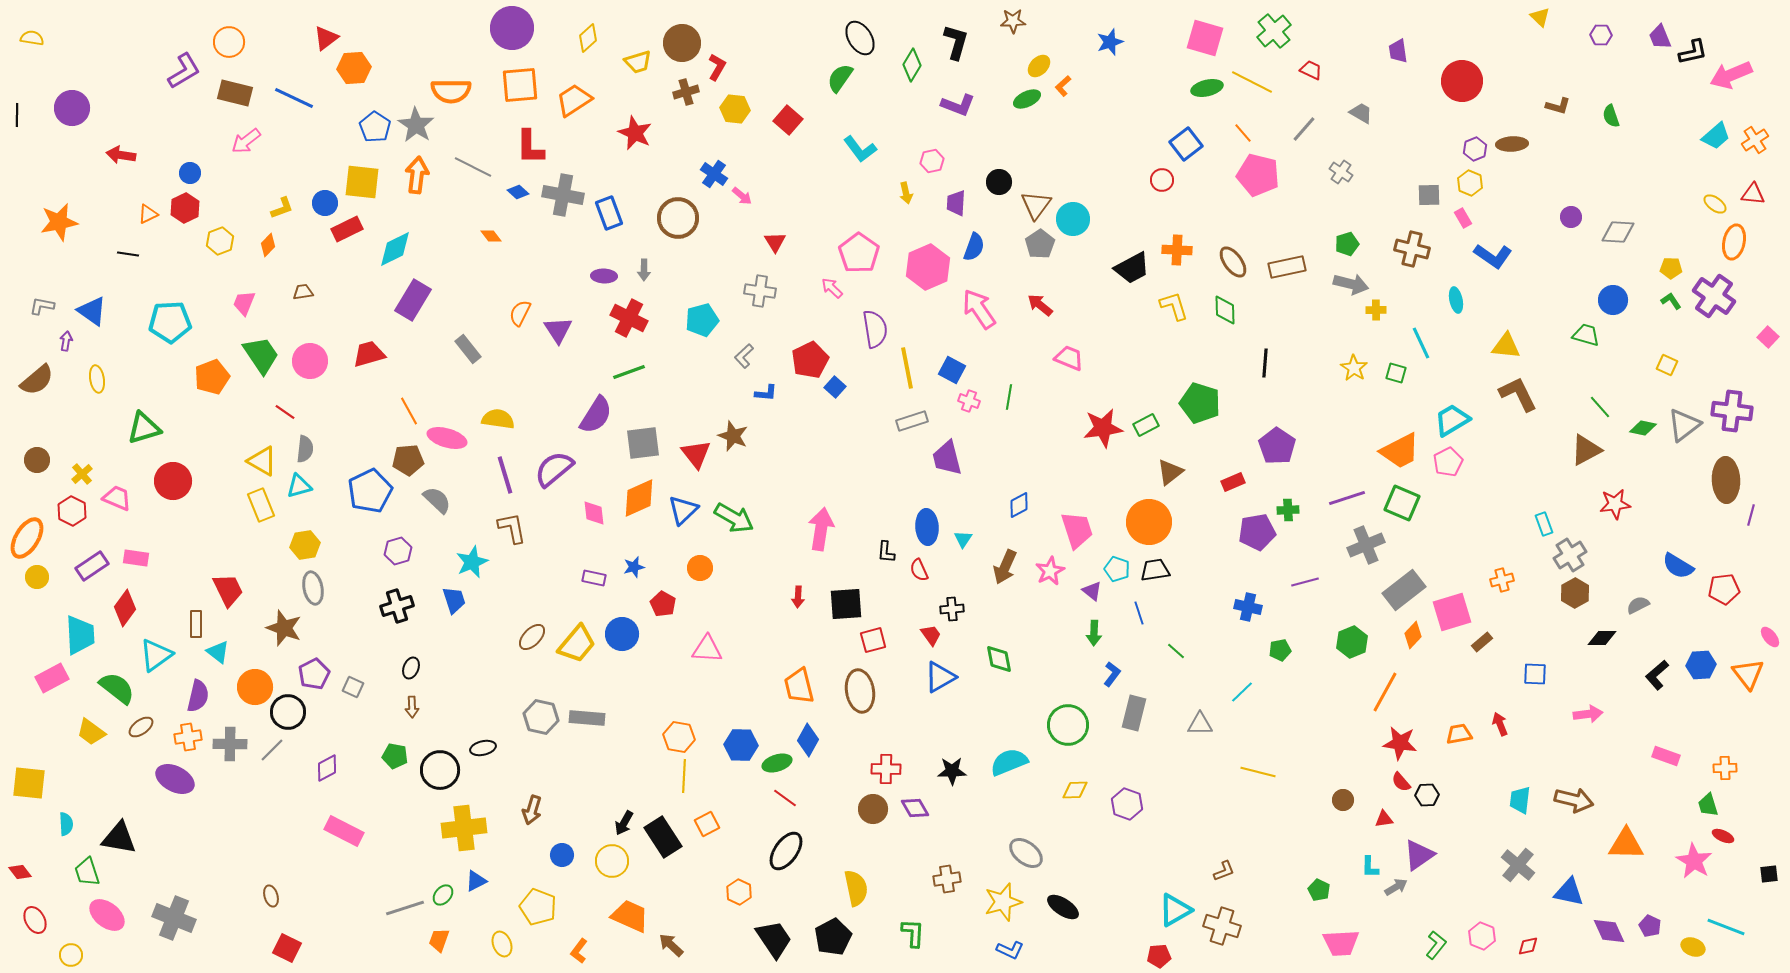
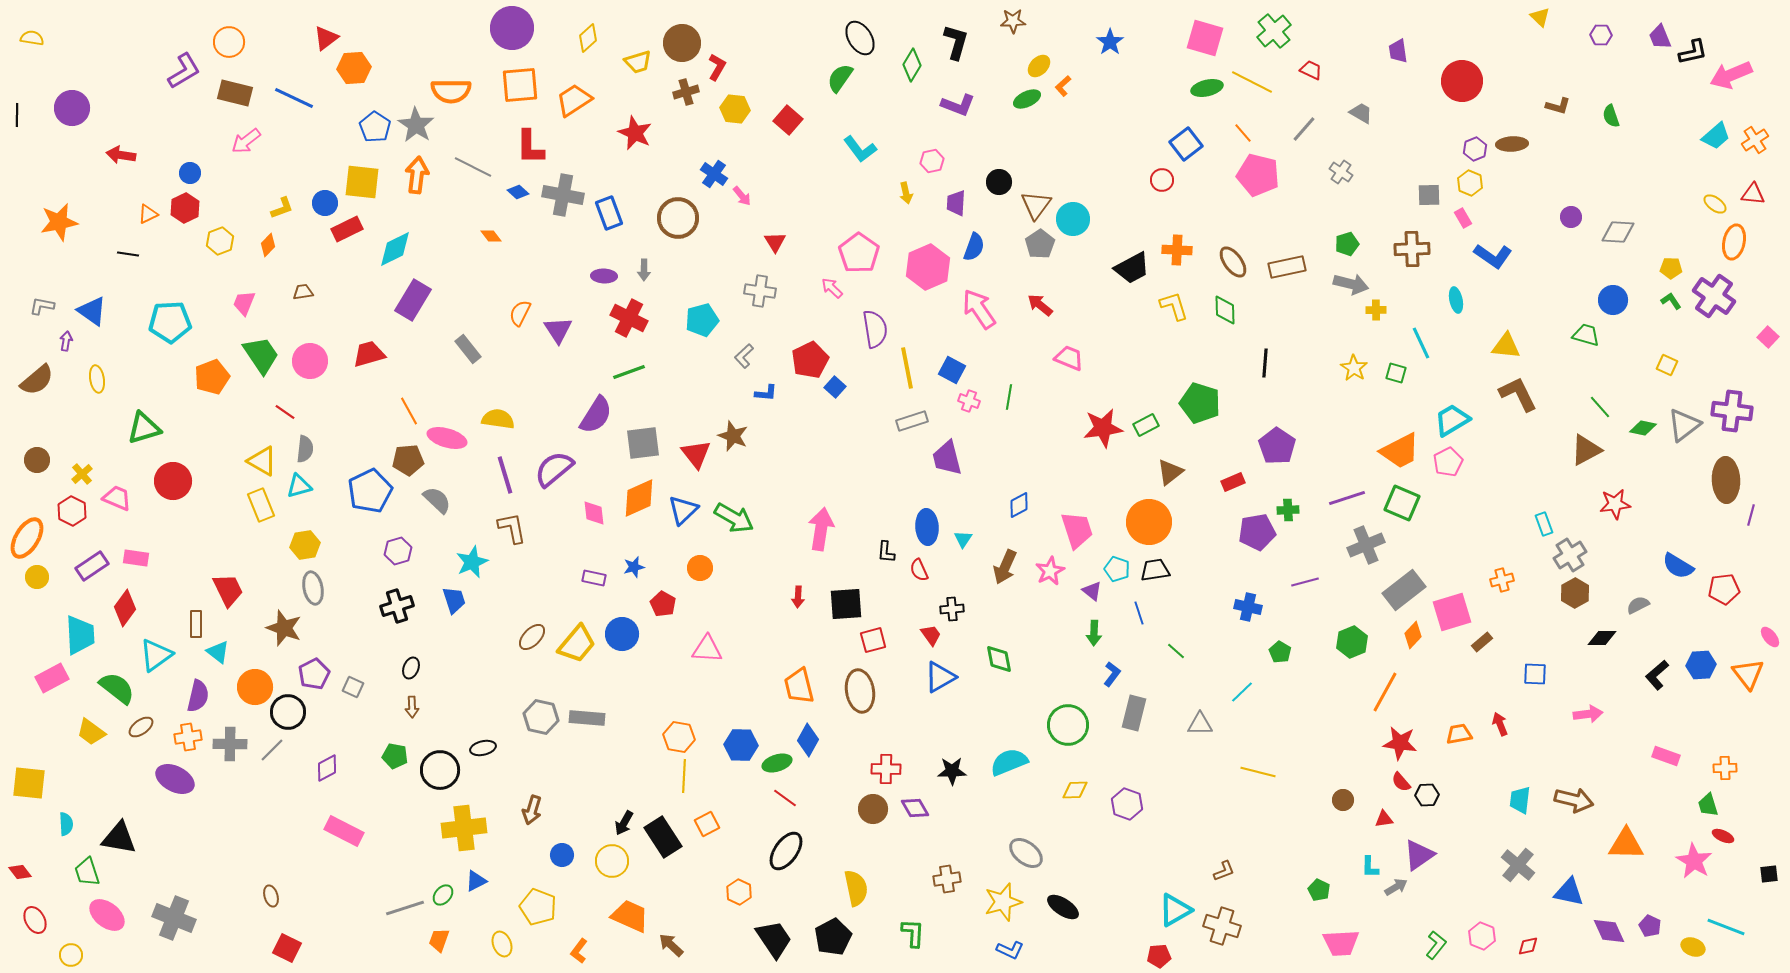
blue star at (1110, 42): rotated 16 degrees counterclockwise
pink arrow at (742, 196): rotated 10 degrees clockwise
brown cross at (1412, 249): rotated 16 degrees counterclockwise
green pentagon at (1280, 650): moved 2 px down; rotated 30 degrees counterclockwise
